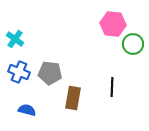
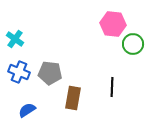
blue semicircle: rotated 48 degrees counterclockwise
